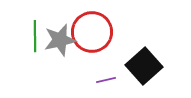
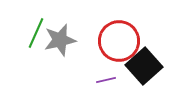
red circle: moved 27 px right, 9 px down
green line: moved 1 px right, 3 px up; rotated 24 degrees clockwise
